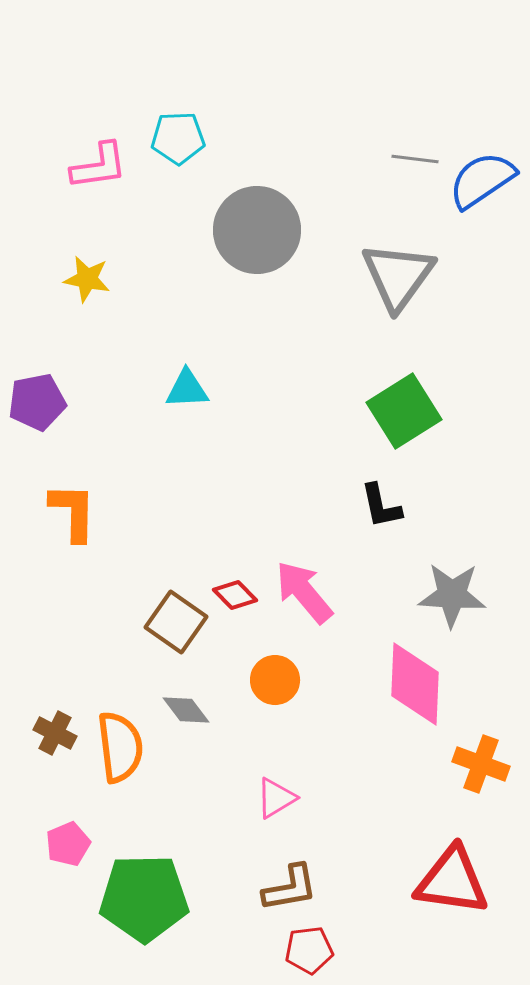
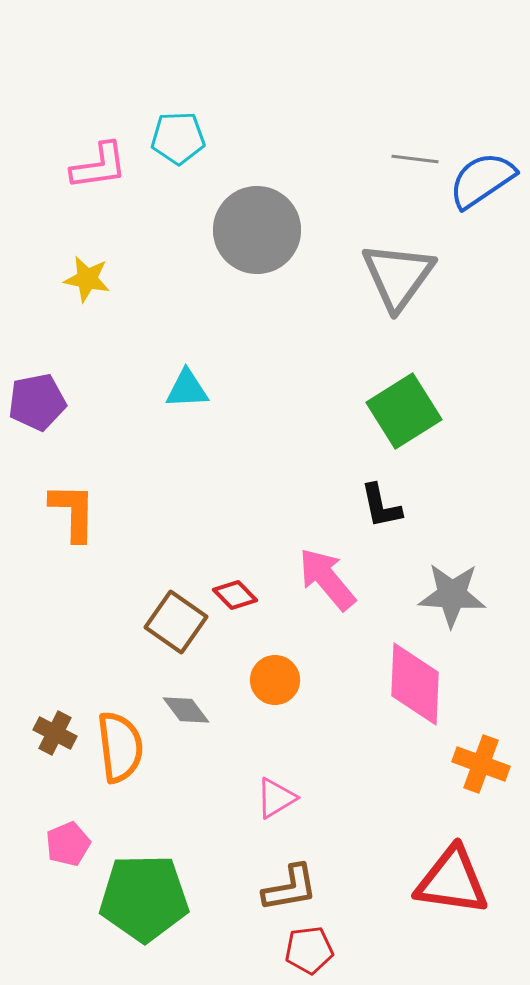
pink arrow: moved 23 px right, 13 px up
